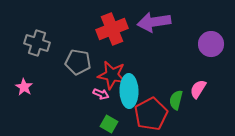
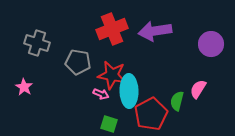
purple arrow: moved 1 px right, 9 px down
green semicircle: moved 1 px right, 1 px down
green square: rotated 12 degrees counterclockwise
